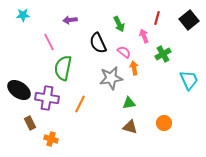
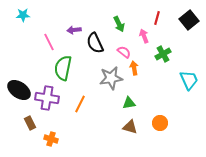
purple arrow: moved 4 px right, 10 px down
black semicircle: moved 3 px left
orange circle: moved 4 px left
